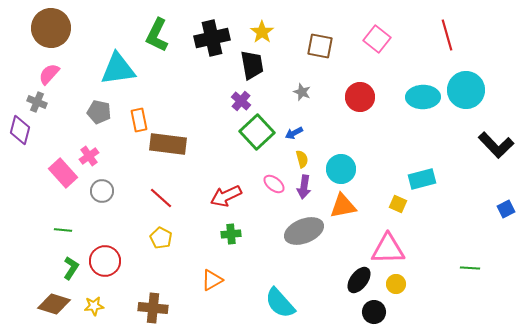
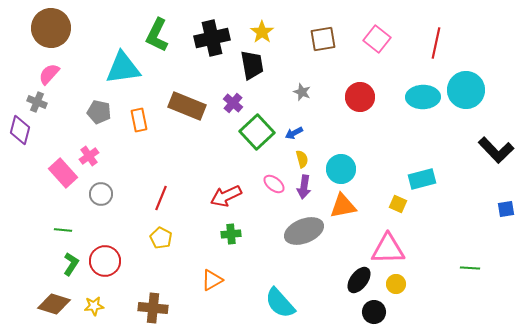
red line at (447, 35): moved 11 px left, 8 px down; rotated 28 degrees clockwise
brown square at (320, 46): moved 3 px right, 7 px up; rotated 20 degrees counterclockwise
cyan triangle at (118, 69): moved 5 px right, 1 px up
purple cross at (241, 101): moved 8 px left, 2 px down
brown rectangle at (168, 144): moved 19 px right, 38 px up; rotated 15 degrees clockwise
black L-shape at (496, 145): moved 5 px down
gray circle at (102, 191): moved 1 px left, 3 px down
red line at (161, 198): rotated 70 degrees clockwise
blue square at (506, 209): rotated 18 degrees clockwise
green L-shape at (71, 268): moved 4 px up
